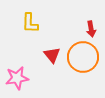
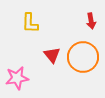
red arrow: moved 8 px up
